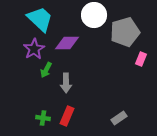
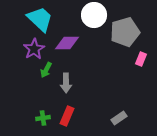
green cross: rotated 16 degrees counterclockwise
